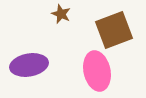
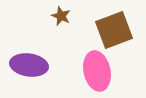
brown star: moved 2 px down
purple ellipse: rotated 18 degrees clockwise
